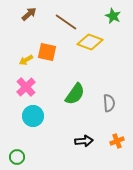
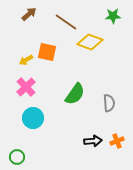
green star: rotated 28 degrees counterclockwise
cyan circle: moved 2 px down
black arrow: moved 9 px right
